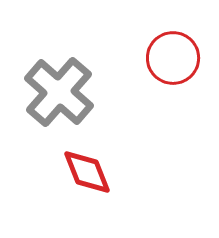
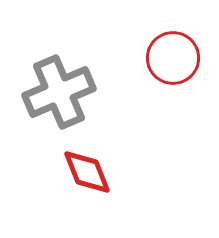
gray cross: rotated 26 degrees clockwise
